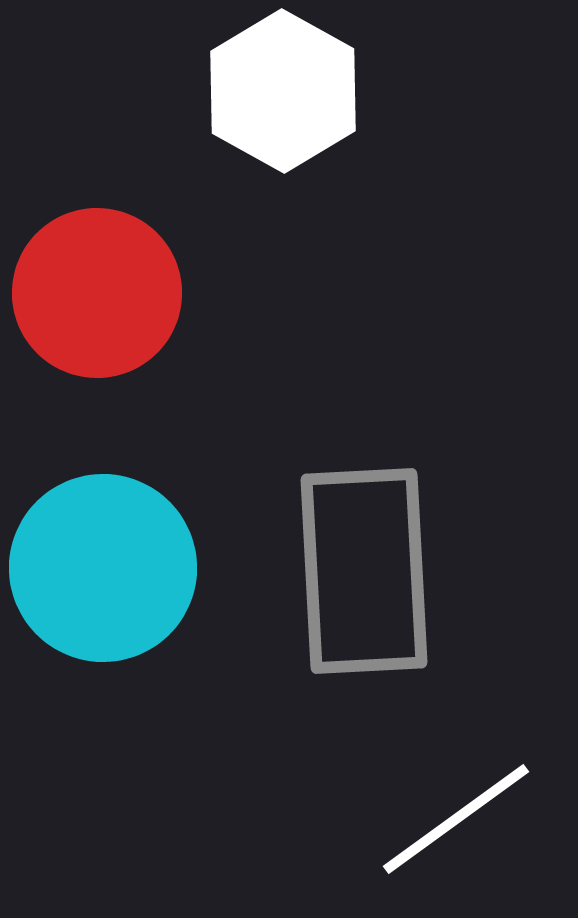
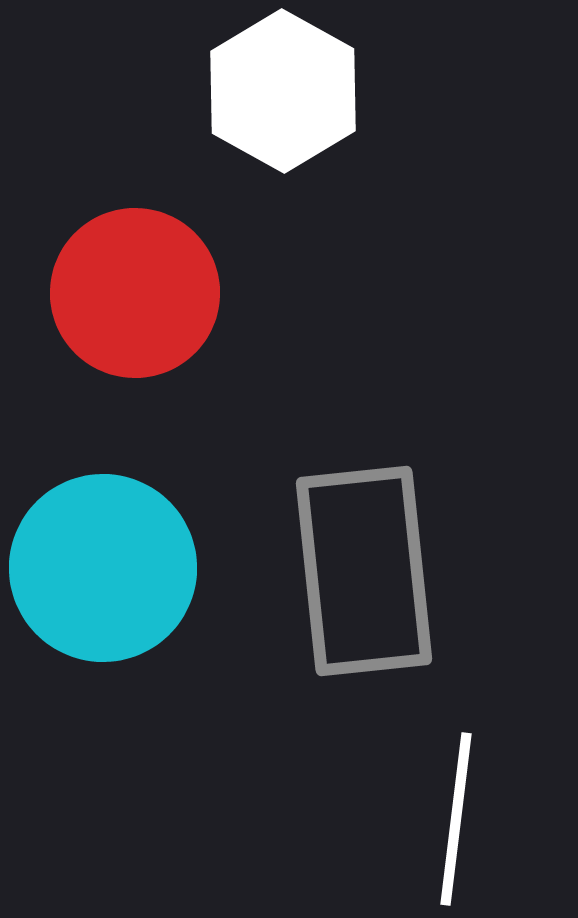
red circle: moved 38 px right
gray rectangle: rotated 3 degrees counterclockwise
white line: rotated 47 degrees counterclockwise
